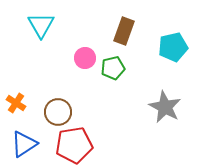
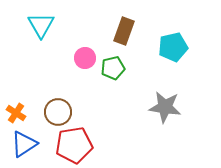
orange cross: moved 10 px down
gray star: rotated 20 degrees counterclockwise
